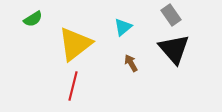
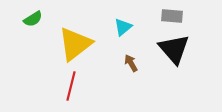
gray rectangle: moved 1 px right, 1 px down; rotated 50 degrees counterclockwise
red line: moved 2 px left
